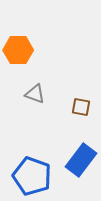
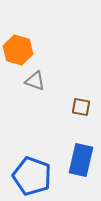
orange hexagon: rotated 16 degrees clockwise
gray triangle: moved 13 px up
blue rectangle: rotated 24 degrees counterclockwise
